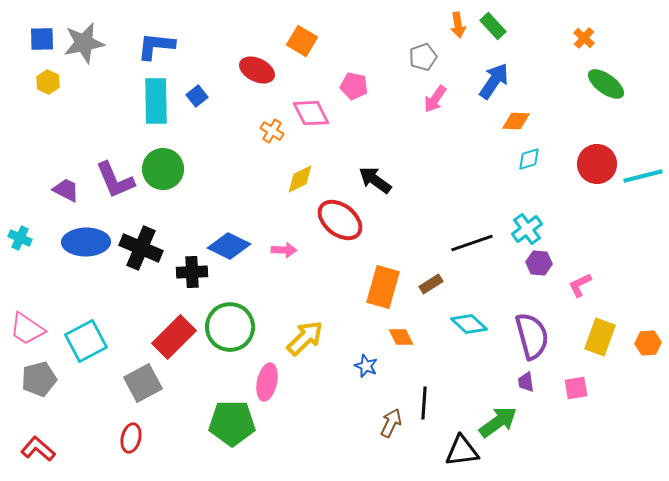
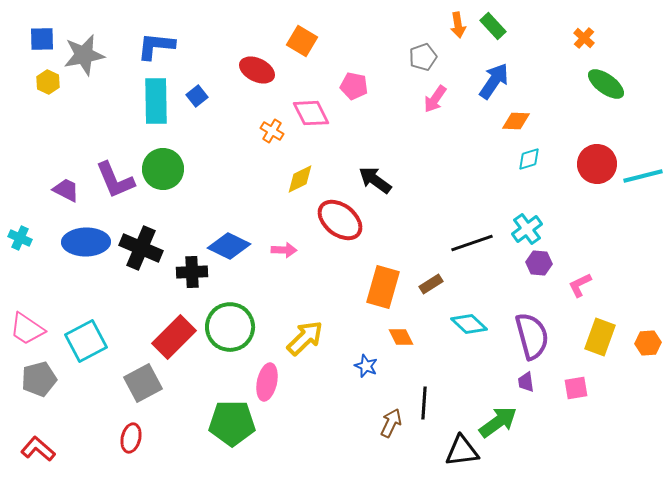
gray star at (84, 43): moved 12 px down
